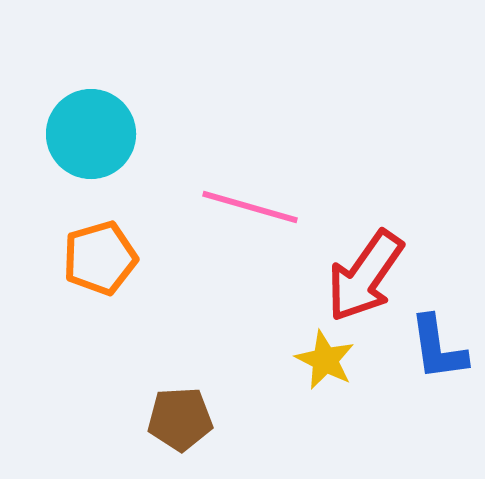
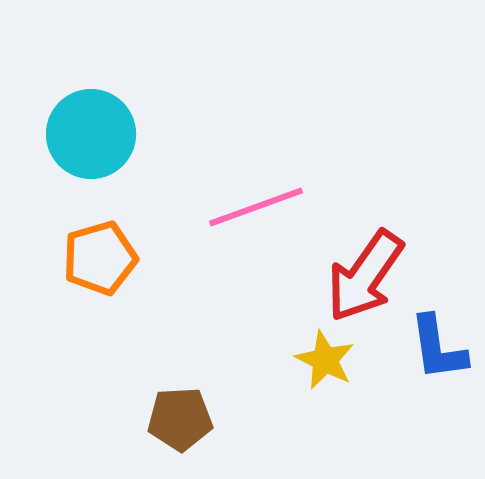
pink line: moved 6 px right; rotated 36 degrees counterclockwise
